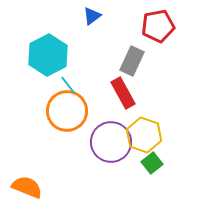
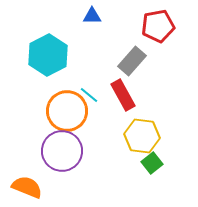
blue triangle: rotated 36 degrees clockwise
gray rectangle: rotated 16 degrees clockwise
cyan line: moved 21 px right, 10 px down; rotated 12 degrees counterclockwise
red rectangle: moved 2 px down
yellow hexagon: moved 2 px left, 1 px down; rotated 12 degrees counterclockwise
purple circle: moved 49 px left, 9 px down
